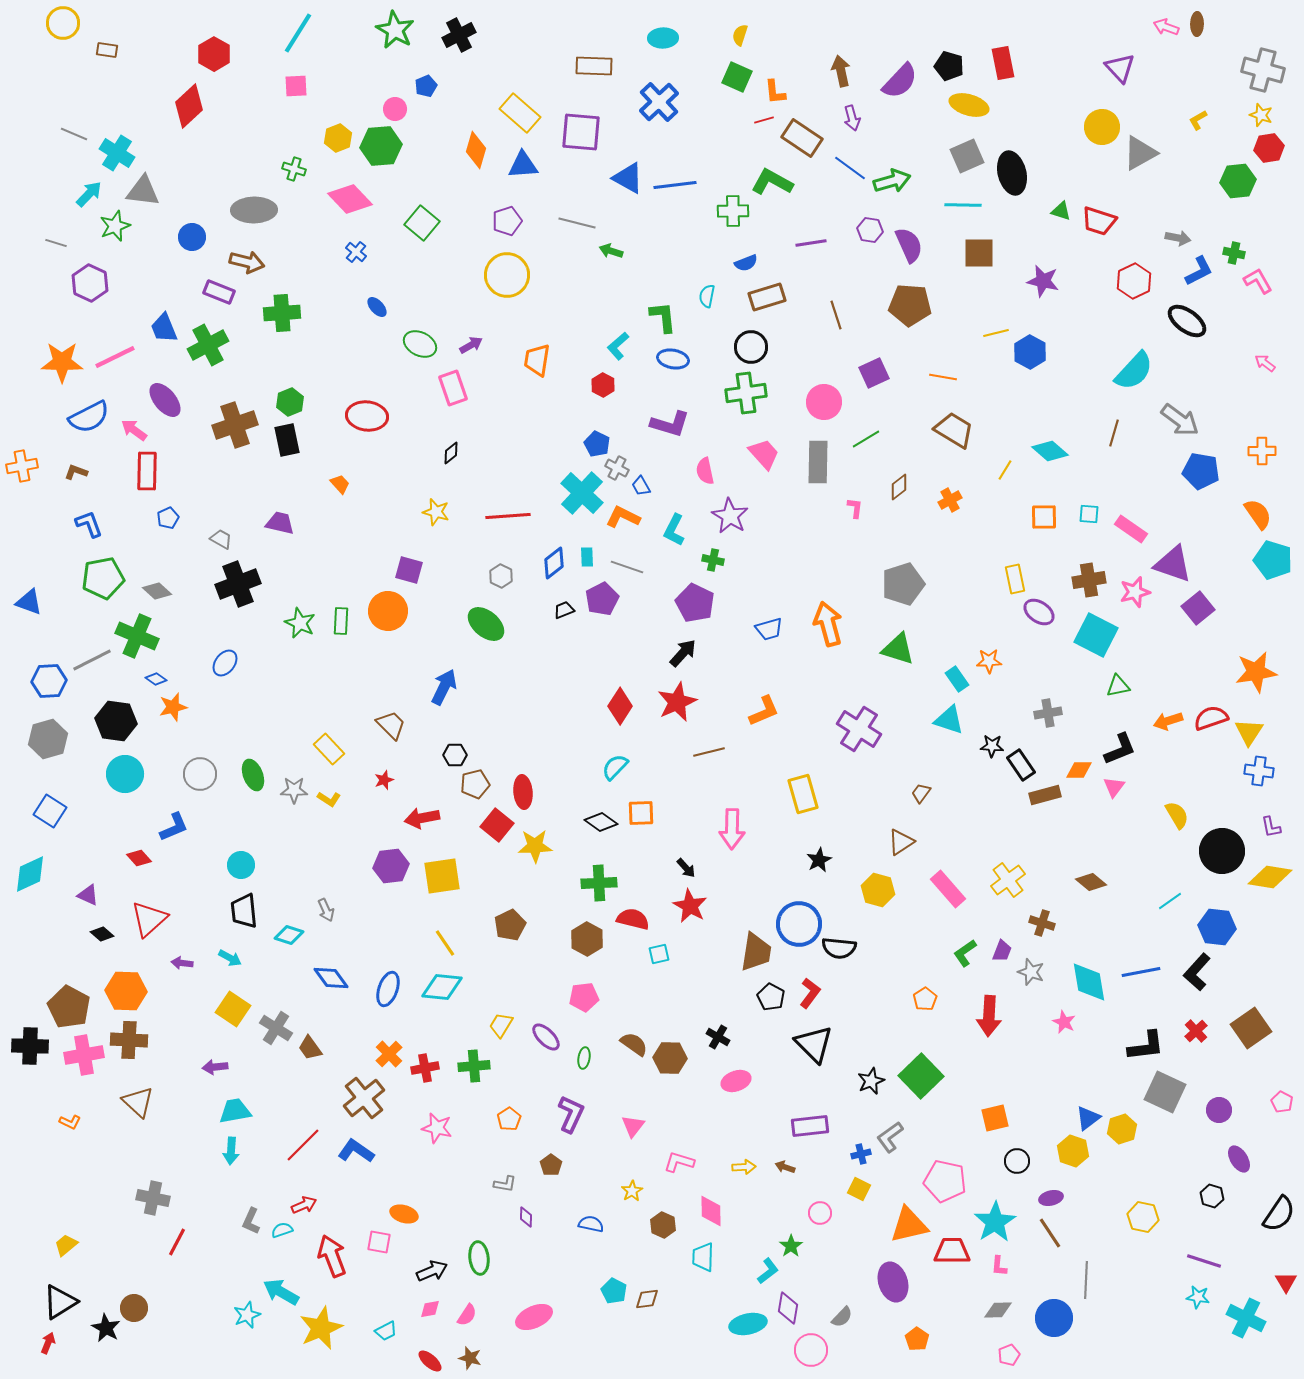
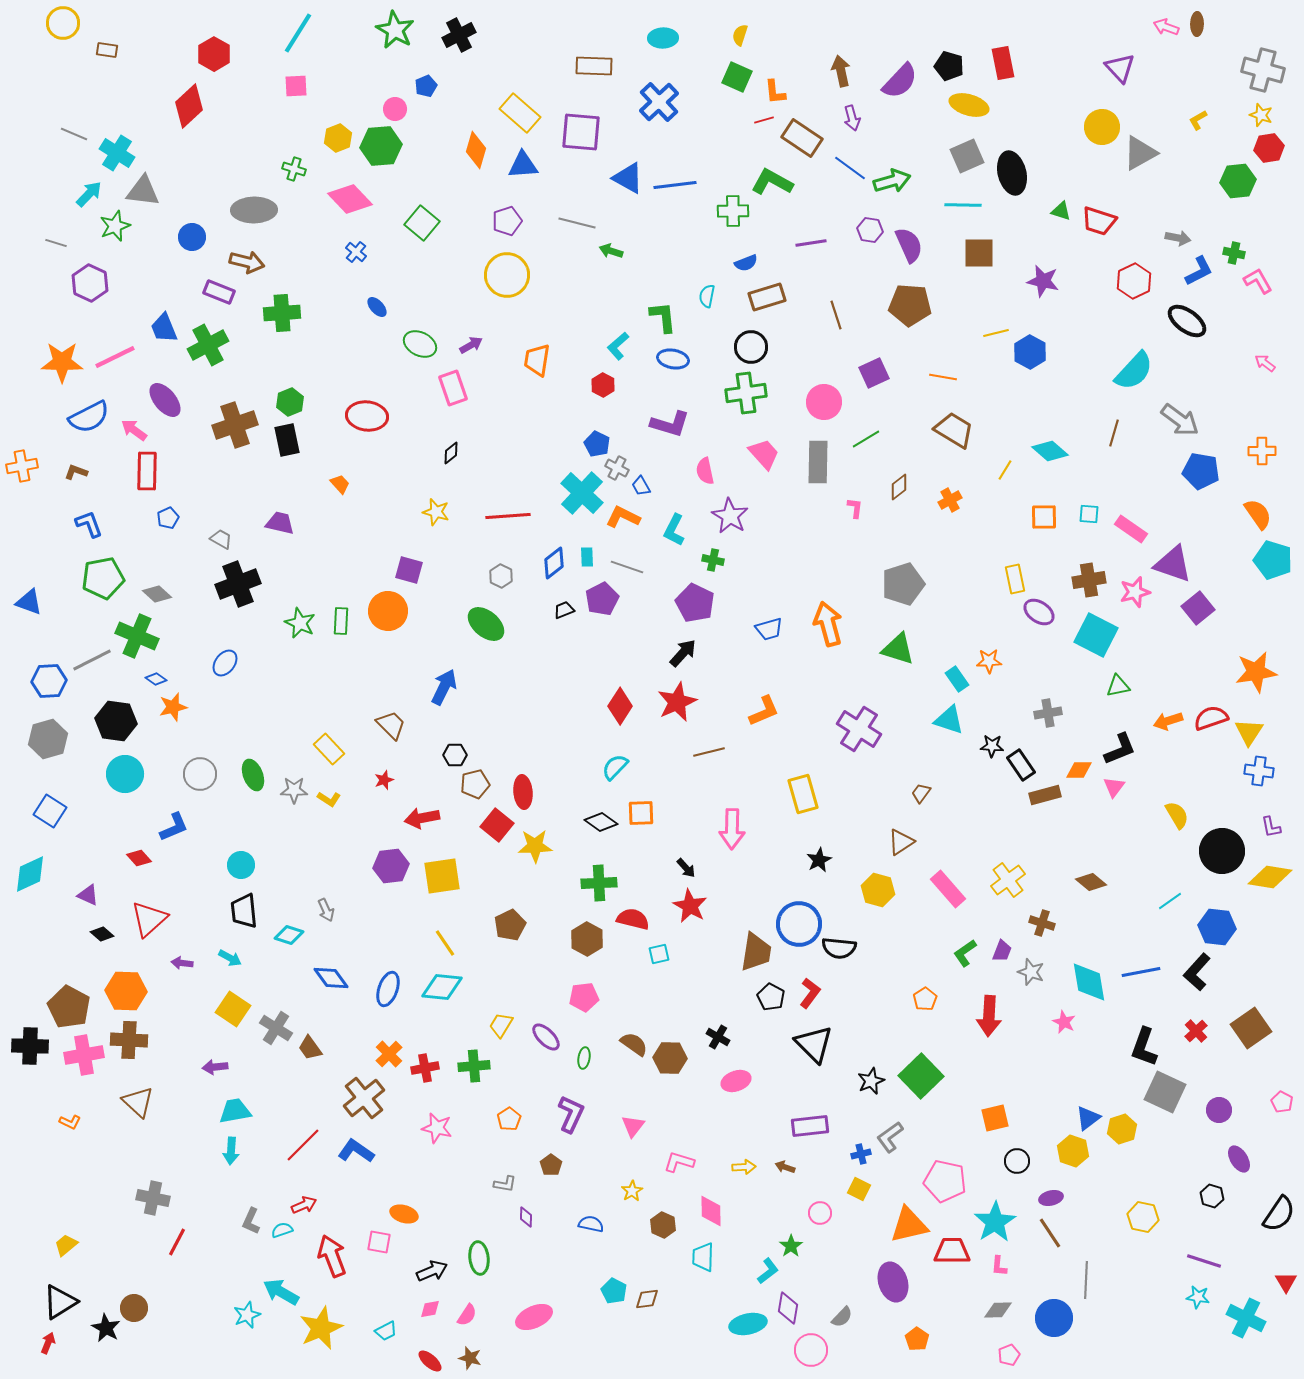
gray diamond at (157, 591): moved 3 px down
black L-shape at (1146, 1046): moved 2 px left, 1 px down; rotated 117 degrees clockwise
